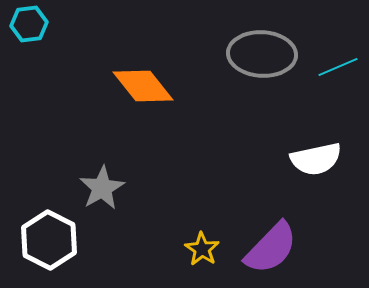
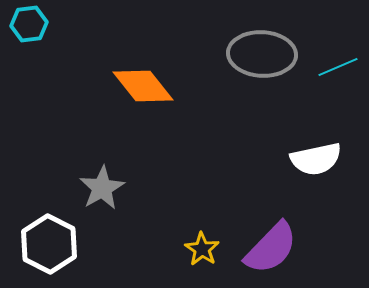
white hexagon: moved 4 px down
